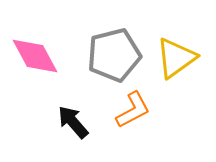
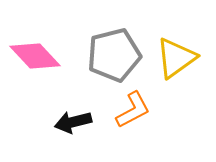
pink diamond: rotated 15 degrees counterclockwise
black arrow: rotated 63 degrees counterclockwise
